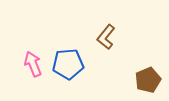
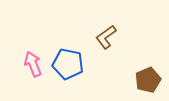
brown L-shape: rotated 15 degrees clockwise
blue pentagon: rotated 16 degrees clockwise
